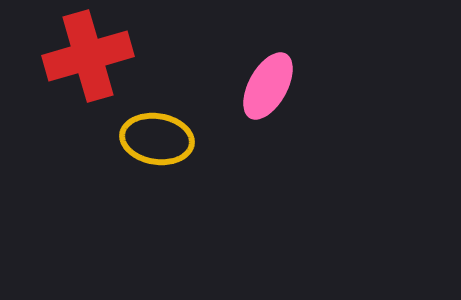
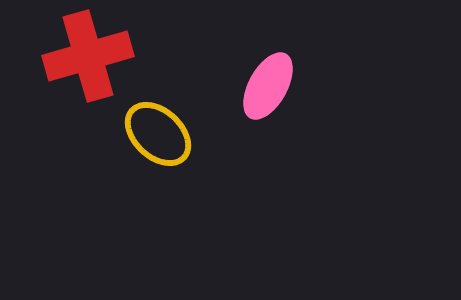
yellow ellipse: moved 1 px right, 5 px up; rotated 34 degrees clockwise
